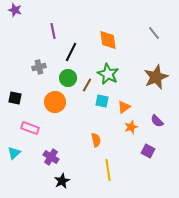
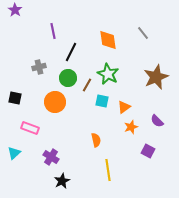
purple star: rotated 16 degrees clockwise
gray line: moved 11 px left
